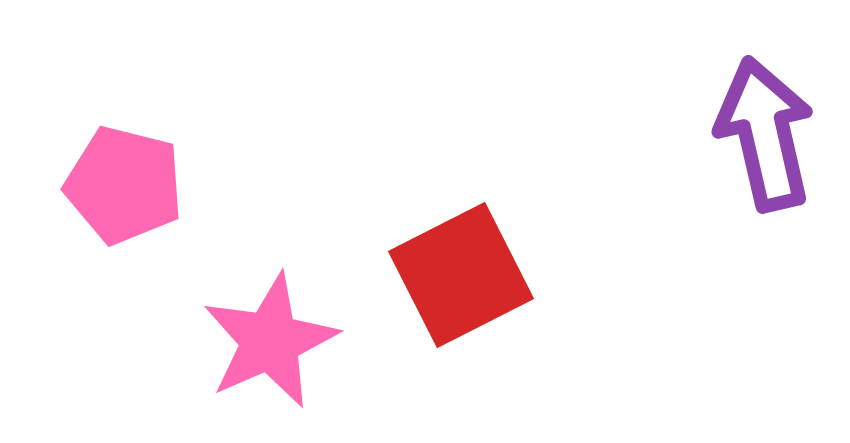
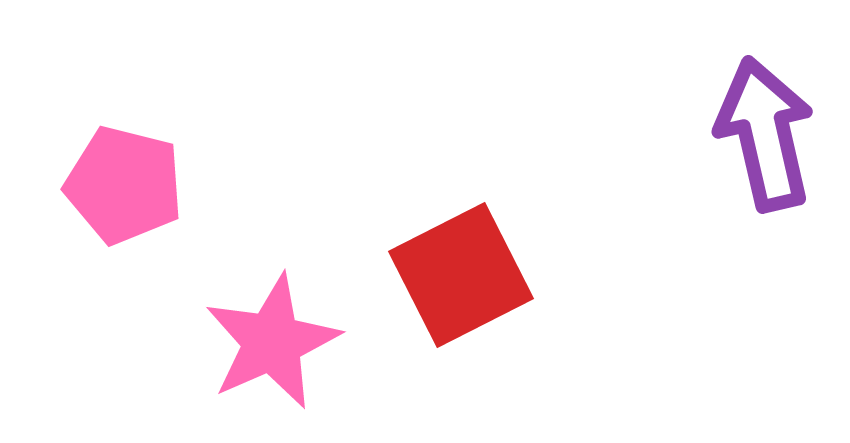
pink star: moved 2 px right, 1 px down
